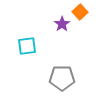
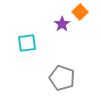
cyan square: moved 3 px up
gray pentagon: rotated 20 degrees clockwise
